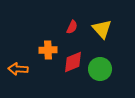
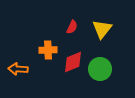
yellow triangle: rotated 20 degrees clockwise
